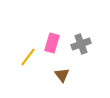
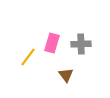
gray cross: rotated 18 degrees clockwise
brown triangle: moved 4 px right
